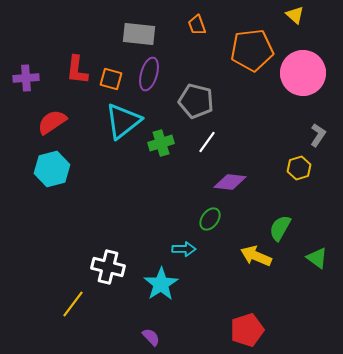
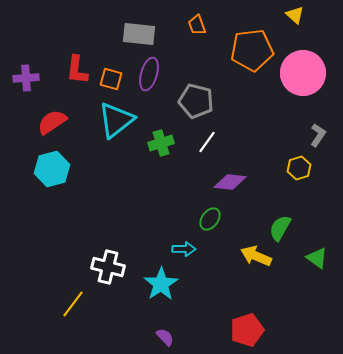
cyan triangle: moved 7 px left, 1 px up
purple semicircle: moved 14 px right
